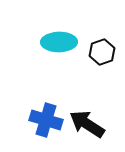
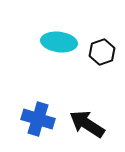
cyan ellipse: rotated 8 degrees clockwise
blue cross: moved 8 px left, 1 px up
